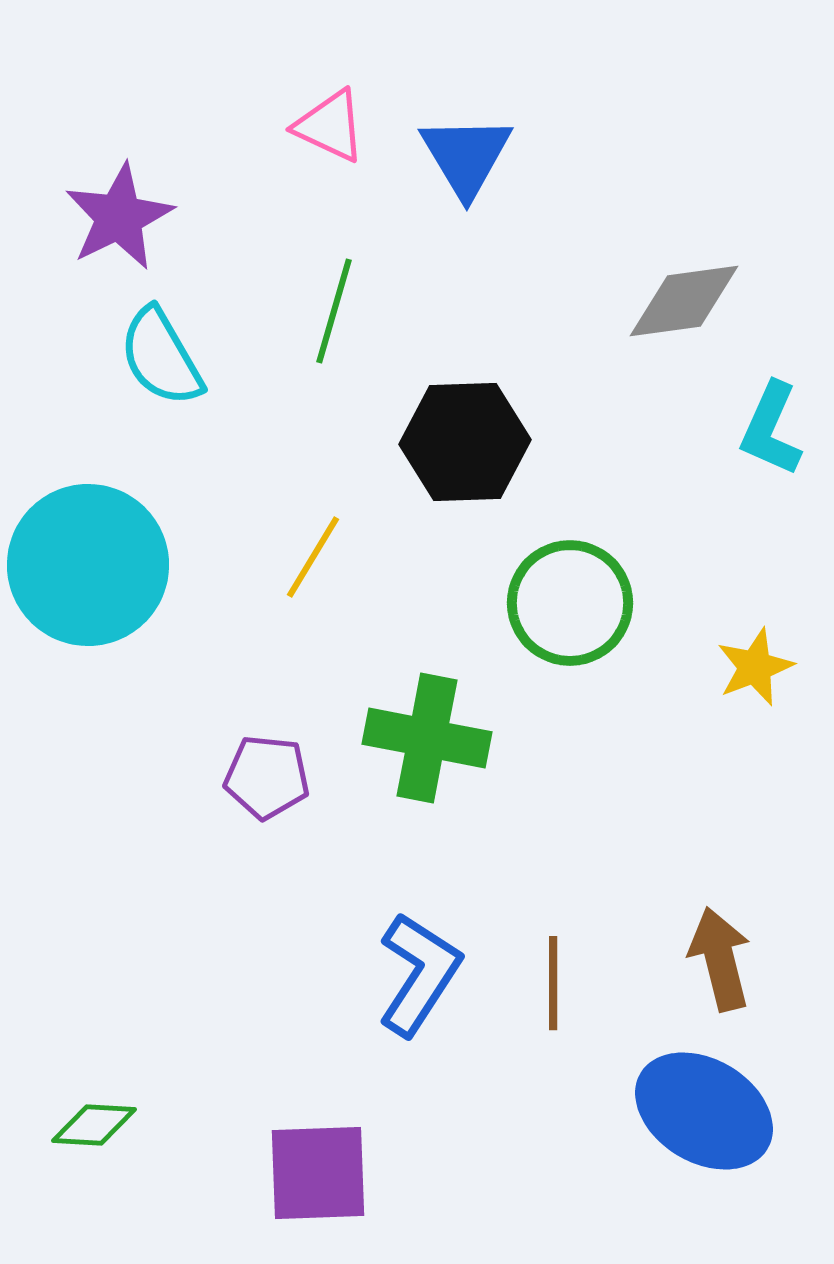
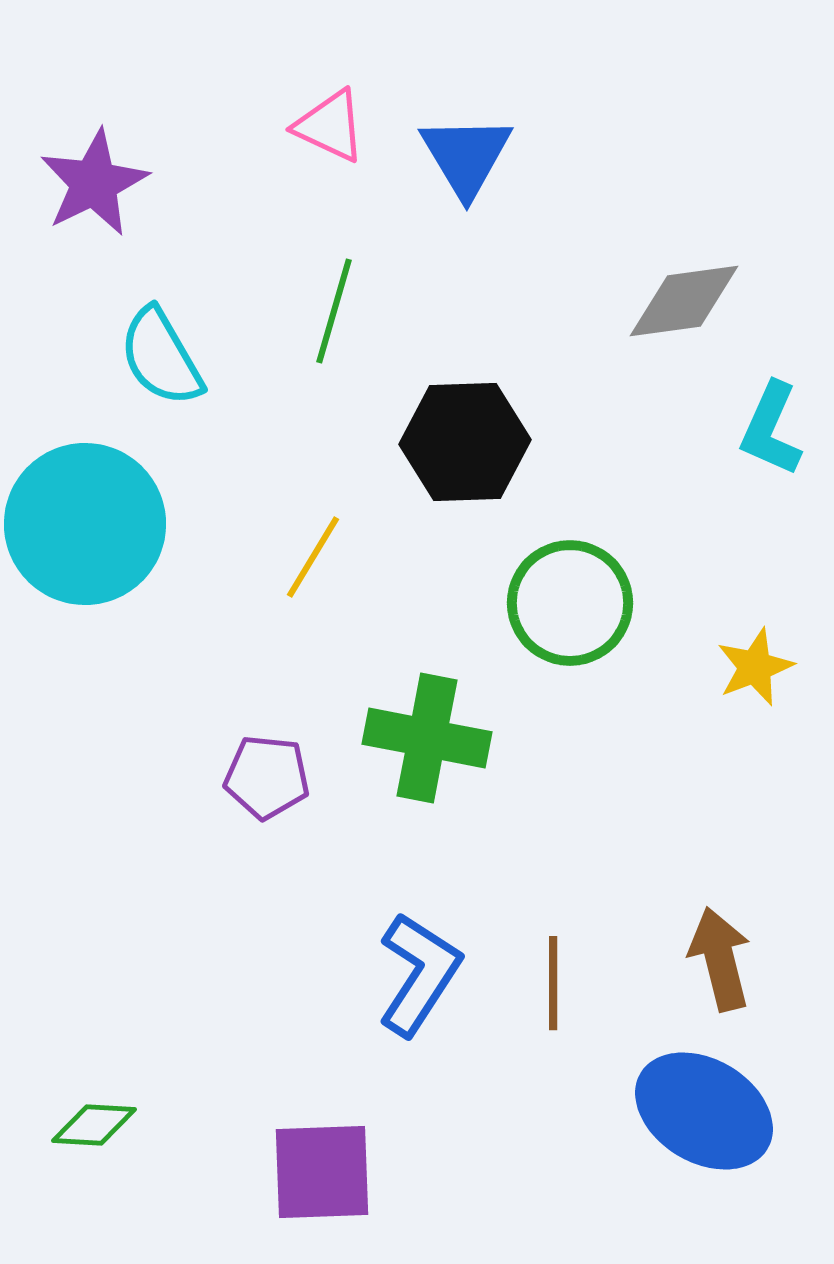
purple star: moved 25 px left, 34 px up
cyan circle: moved 3 px left, 41 px up
purple square: moved 4 px right, 1 px up
